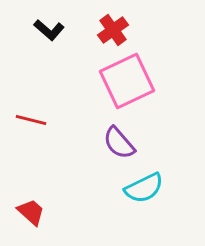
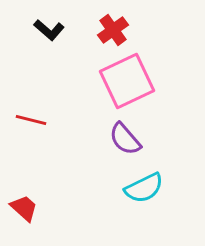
purple semicircle: moved 6 px right, 4 px up
red trapezoid: moved 7 px left, 4 px up
